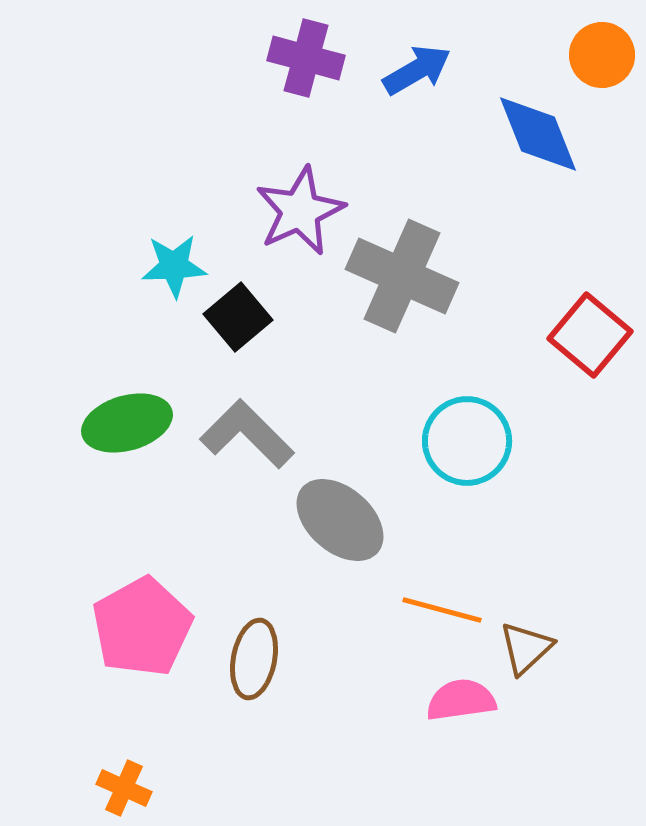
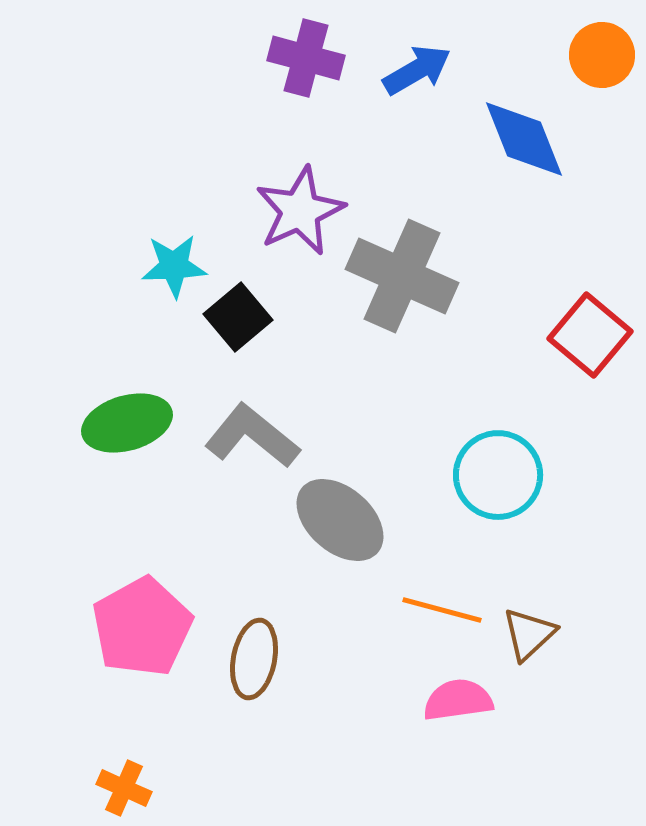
blue diamond: moved 14 px left, 5 px down
gray L-shape: moved 5 px right, 2 px down; rotated 6 degrees counterclockwise
cyan circle: moved 31 px right, 34 px down
brown triangle: moved 3 px right, 14 px up
pink semicircle: moved 3 px left
